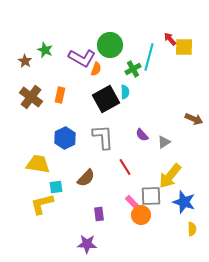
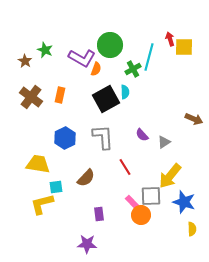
red arrow: rotated 24 degrees clockwise
